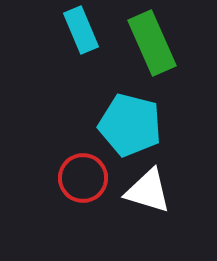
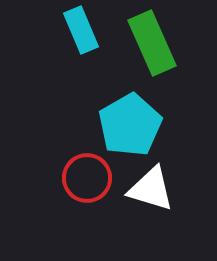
cyan pentagon: rotated 28 degrees clockwise
red circle: moved 4 px right
white triangle: moved 3 px right, 2 px up
